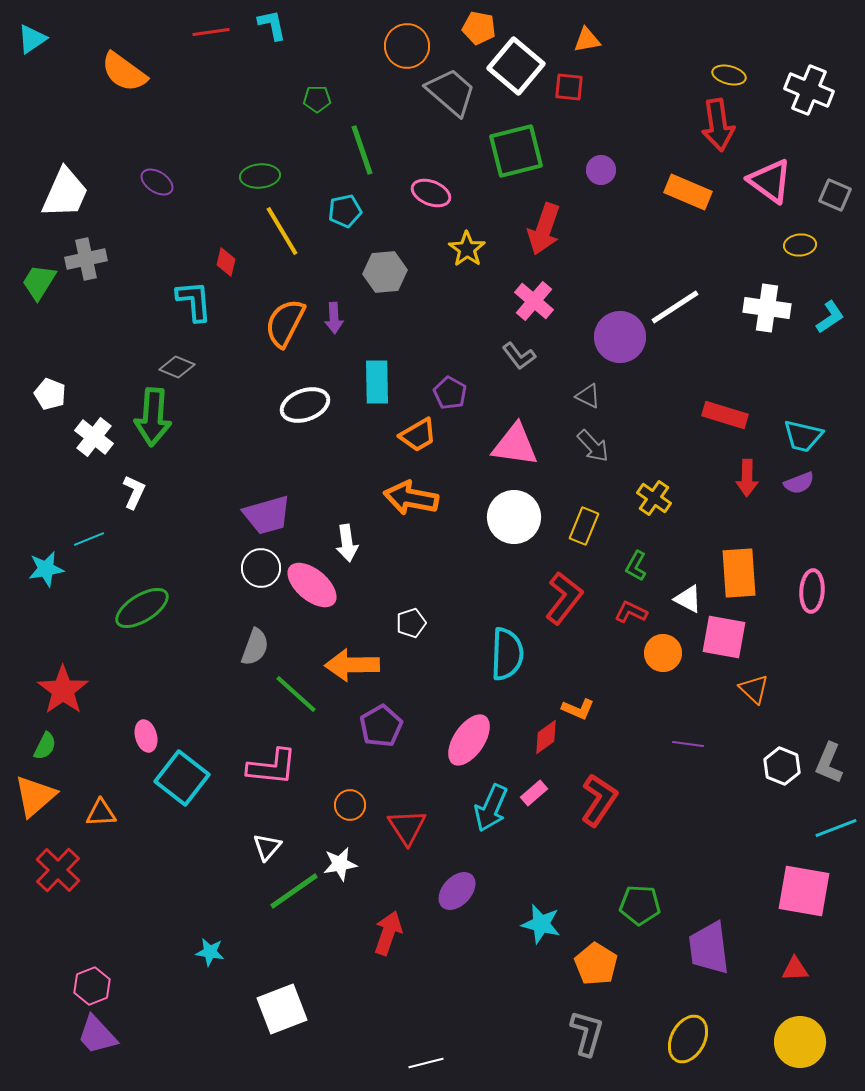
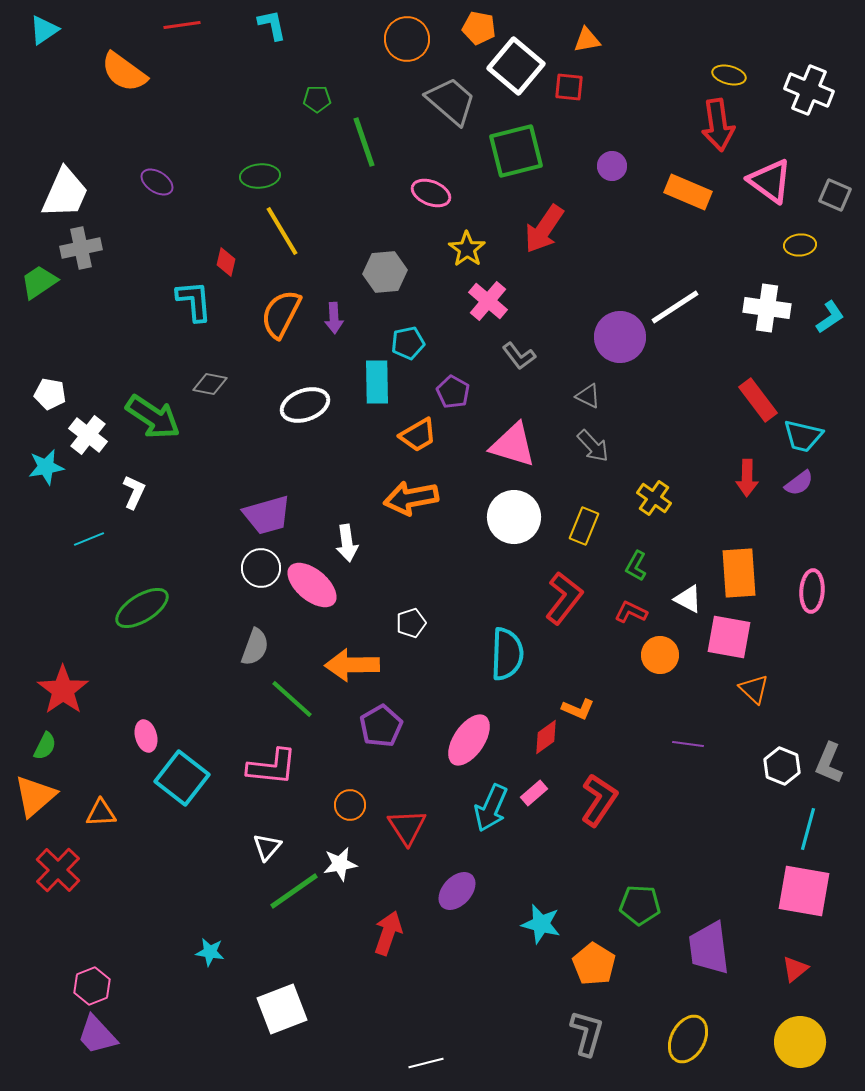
red line at (211, 32): moved 29 px left, 7 px up
cyan triangle at (32, 39): moved 12 px right, 9 px up
orange circle at (407, 46): moved 7 px up
gray trapezoid at (451, 92): moved 9 px down
green line at (362, 150): moved 2 px right, 8 px up
purple circle at (601, 170): moved 11 px right, 4 px up
cyan pentagon at (345, 211): moved 63 px right, 132 px down
red arrow at (544, 229): rotated 15 degrees clockwise
gray cross at (86, 259): moved 5 px left, 11 px up
green trapezoid at (39, 282): rotated 24 degrees clockwise
pink cross at (534, 301): moved 46 px left
orange semicircle at (285, 323): moved 4 px left, 9 px up
gray diamond at (177, 367): moved 33 px right, 17 px down; rotated 12 degrees counterclockwise
purple pentagon at (450, 393): moved 3 px right, 1 px up
white pentagon at (50, 394): rotated 12 degrees counterclockwise
red rectangle at (725, 415): moved 33 px right, 15 px up; rotated 36 degrees clockwise
green arrow at (153, 417): rotated 60 degrees counterclockwise
white cross at (94, 437): moved 6 px left, 2 px up
pink triangle at (515, 445): moved 2 px left; rotated 9 degrees clockwise
purple semicircle at (799, 483): rotated 16 degrees counterclockwise
orange arrow at (411, 498): rotated 22 degrees counterclockwise
cyan star at (46, 569): moved 102 px up
pink square at (724, 637): moved 5 px right
orange circle at (663, 653): moved 3 px left, 2 px down
green line at (296, 694): moved 4 px left, 5 px down
cyan line at (836, 828): moved 28 px left, 1 px down; rotated 54 degrees counterclockwise
orange pentagon at (596, 964): moved 2 px left
red triangle at (795, 969): rotated 36 degrees counterclockwise
